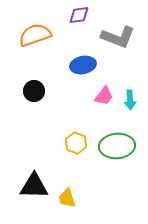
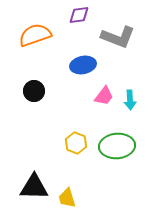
black triangle: moved 1 px down
